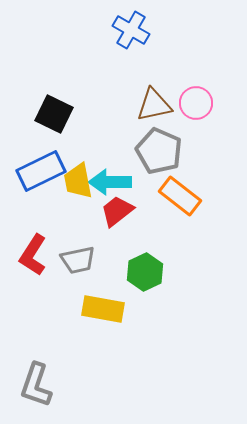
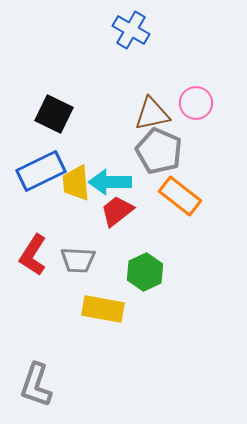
brown triangle: moved 2 px left, 9 px down
yellow trapezoid: moved 2 px left, 2 px down; rotated 6 degrees clockwise
gray trapezoid: rotated 15 degrees clockwise
